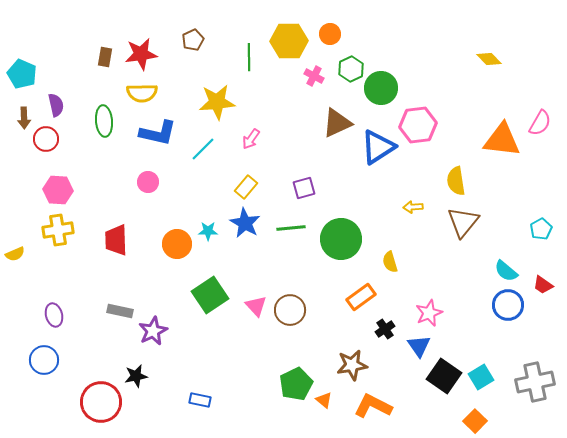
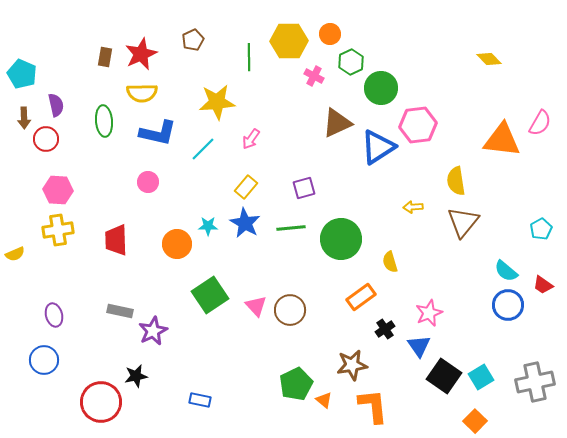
red star at (141, 54): rotated 16 degrees counterclockwise
green hexagon at (351, 69): moved 7 px up
cyan star at (208, 231): moved 5 px up
orange L-shape at (373, 406): rotated 57 degrees clockwise
